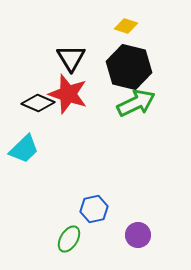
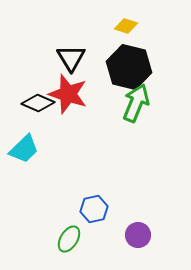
green arrow: rotated 42 degrees counterclockwise
